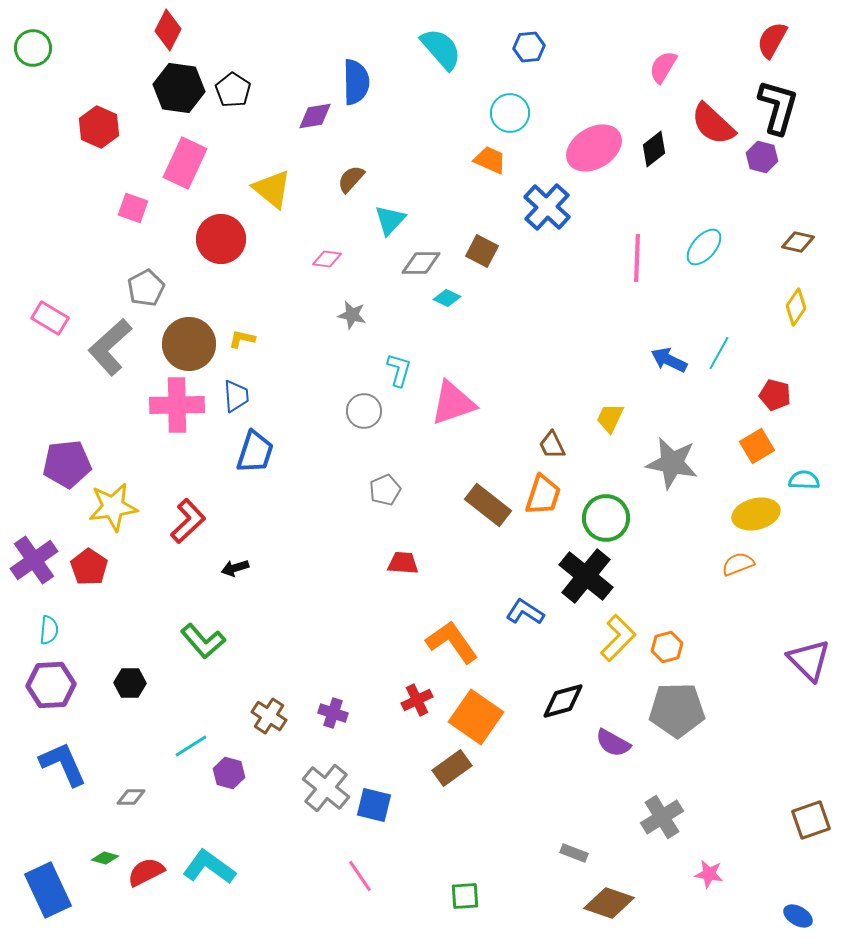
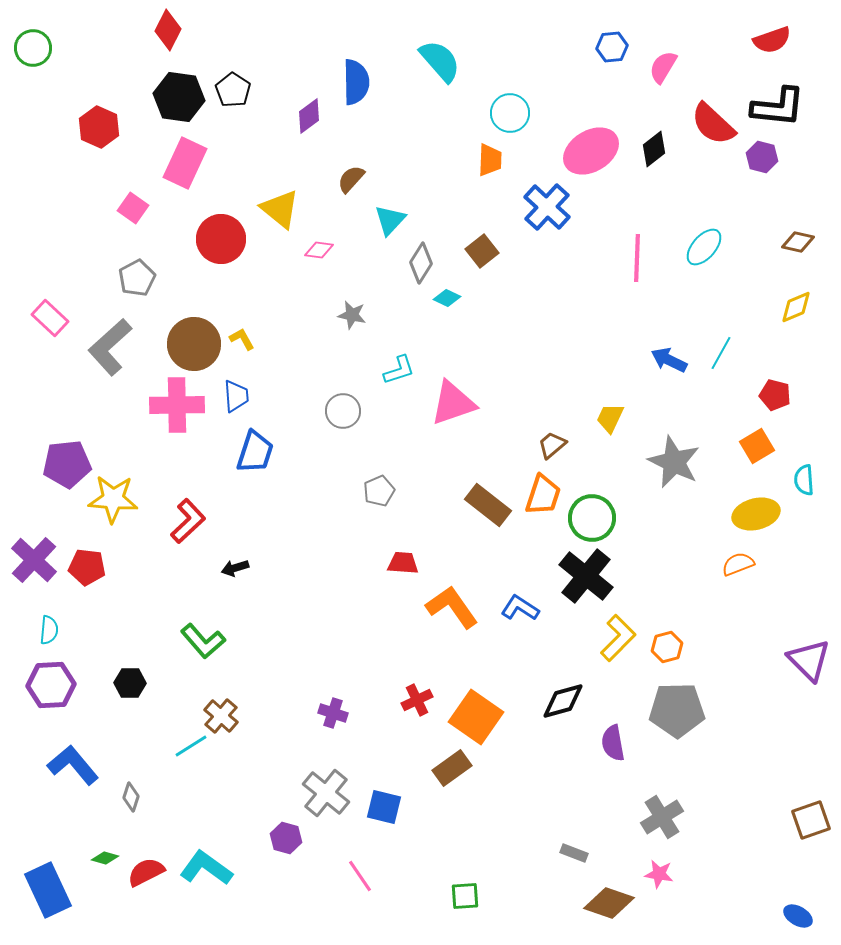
red semicircle at (772, 40): rotated 138 degrees counterclockwise
blue hexagon at (529, 47): moved 83 px right
cyan semicircle at (441, 49): moved 1 px left, 12 px down
black hexagon at (179, 88): moved 9 px down
black L-shape at (778, 107): rotated 80 degrees clockwise
purple diamond at (315, 116): moved 6 px left; rotated 27 degrees counterclockwise
pink ellipse at (594, 148): moved 3 px left, 3 px down
orange trapezoid at (490, 160): rotated 68 degrees clockwise
yellow triangle at (272, 189): moved 8 px right, 20 px down
pink square at (133, 208): rotated 16 degrees clockwise
brown square at (482, 251): rotated 24 degrees clockwise
pink diamond at (327, 259): moved 8 px left, 9 px up
gray diamond at (421, 263): rotated 57 degrees counterclockwise
gray pentagon at (146, 288): moved 9 px left, 10 px up
yellow diamond at (796, 307): rotated 33 degrees clockwise
pink rectangle at (50, 318): rotated 12 degrees clockwise
yellow L-shape at (242, 339): rotated 48 degrees clockwise
brown circle at (189, 344): moved 5 px right
cyan line at (719, 353): moved 2 px right
cyan L-shape at (399, 370): rotated 56 degrees clockwise
gray circle at (364, 411): moved 21 px left
brown trapezoid at (552, 445): rotated 76 degrees clockwise
gray star at (672, 463): moved 2 px right, 1 px up; rotated 14 degrees clockwise
cyan semicircle at (804, 480): rotated 96 degrees counterclockwise
gray pentagon at (385, 490): moved 6 px left, 1 px down
yellow star at (113, 507): moved 8 px up; rotated 12 degrees clockwise
green circle at (606, 518): moved 14 px left
purple cross at (34, 560): rotated 12 degrees counterclockwise
red pentagon at (89, 567): moved 2 px left; rotated 27 degrees counterclockwise
blue L-shape at (525, 612): moved 5 px left, 4 px up
orange L-shape at (452, 642): moved 35 px up
brown cross at (269, 716): moved 48 px left; rotated 8 degrees clockwise
purple semicircle at (613, 743): rotated 51 degrees clockwise
blue L-shape at (63, 764): moved 10 px right, 1 px down; rotated 16 degrees counterclockwise
purple hexagon at (229, 773): moved 57 px right, 65 px down
gray cross at (326, 788): moved 5 px down
gray diamond at (131, 797): rotated 72 degrees counterclockwise
blue square at (374, 805): moved 10 px right, 2 px down
cyan L-shape at (209, 867): moved 3 px left, 1 px down
pink star at (709, 874): moved 50 px left
